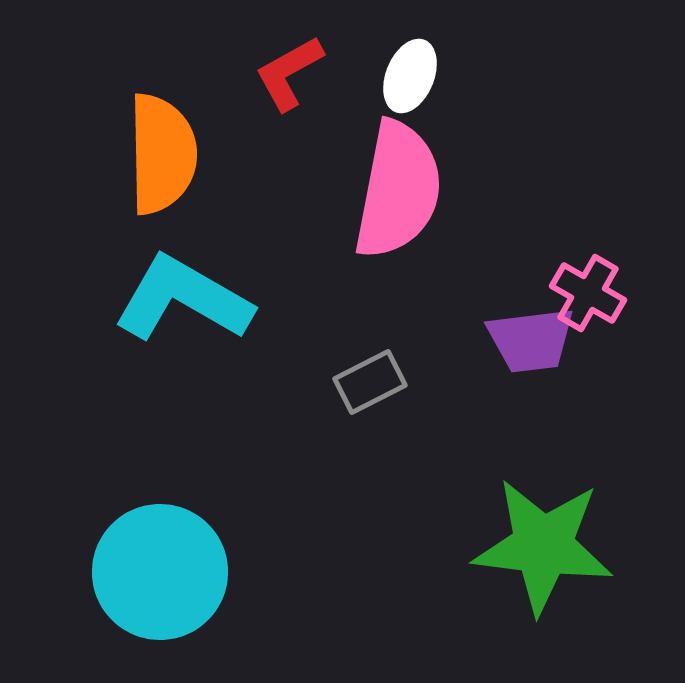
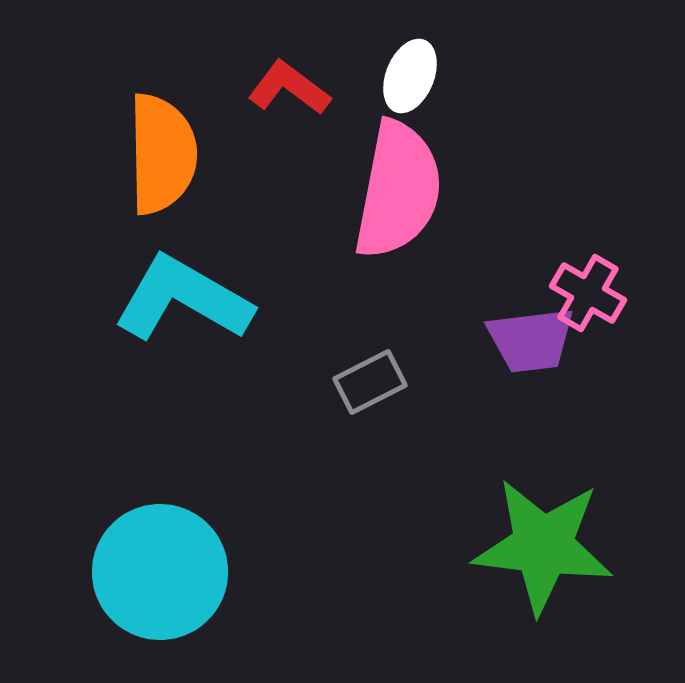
red L-shape: moved 15 px down; rotated 66 degrees clockwise
